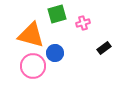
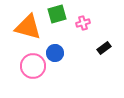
orange triangle: moved 3 px left, 8 px up
